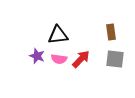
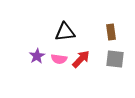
black triangle: moved 7 px right, 3 px up
purple star: rotated 21 degrees clockwise
